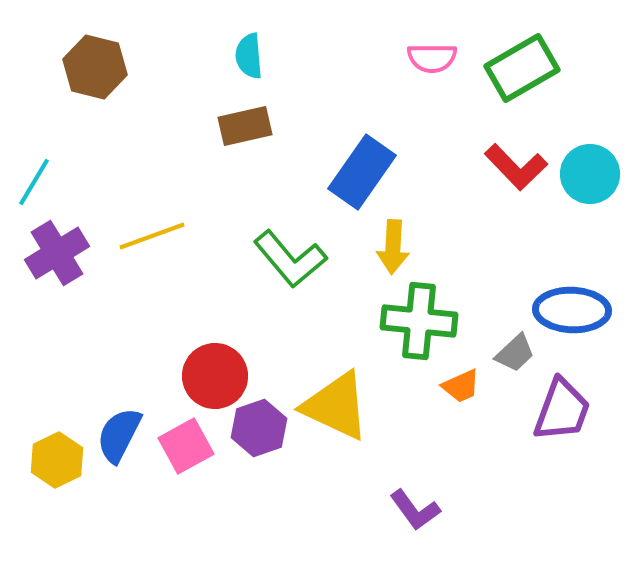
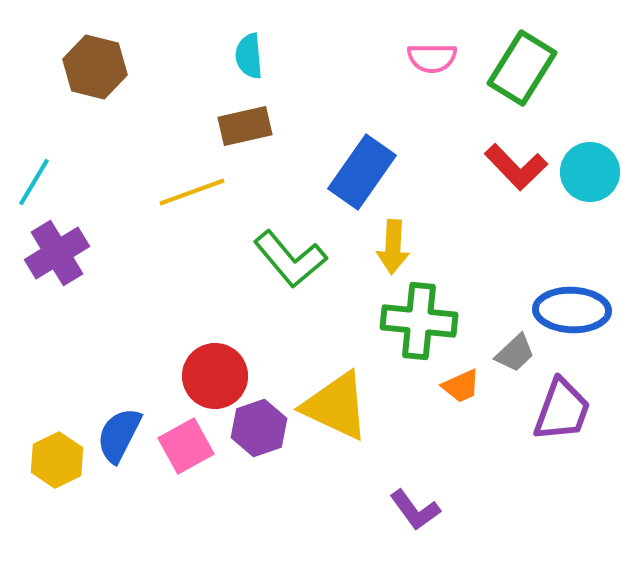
green rectangle: rotated 28 degrees counterclockwise
cyan circle: moved 2 px up
yellow line: moved 40 px right, 44 px up
